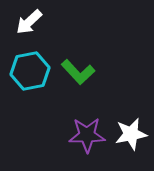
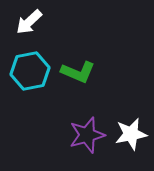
green L-shape: rotated 24 degrees counterclockwise
purple star: rotated 15 degrees counterclockwise
